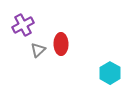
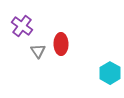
purple cross: moved 1 px left, 1 px down; rotated 25 degrees counterclockwise
gray triangle: moved 1 px down; rotated 21 degrees counterclockwise
